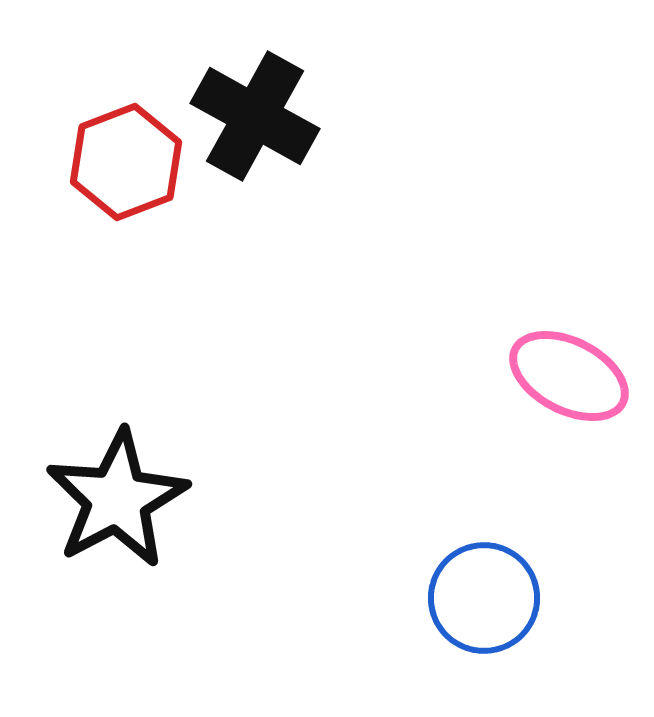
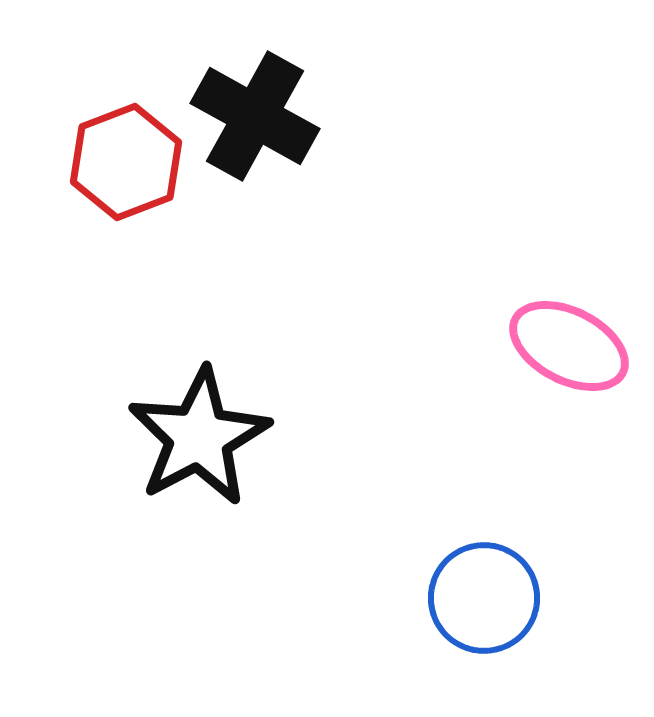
pink ellipse: moved 30 px up
black star: moved 82 px right, 62 px up
